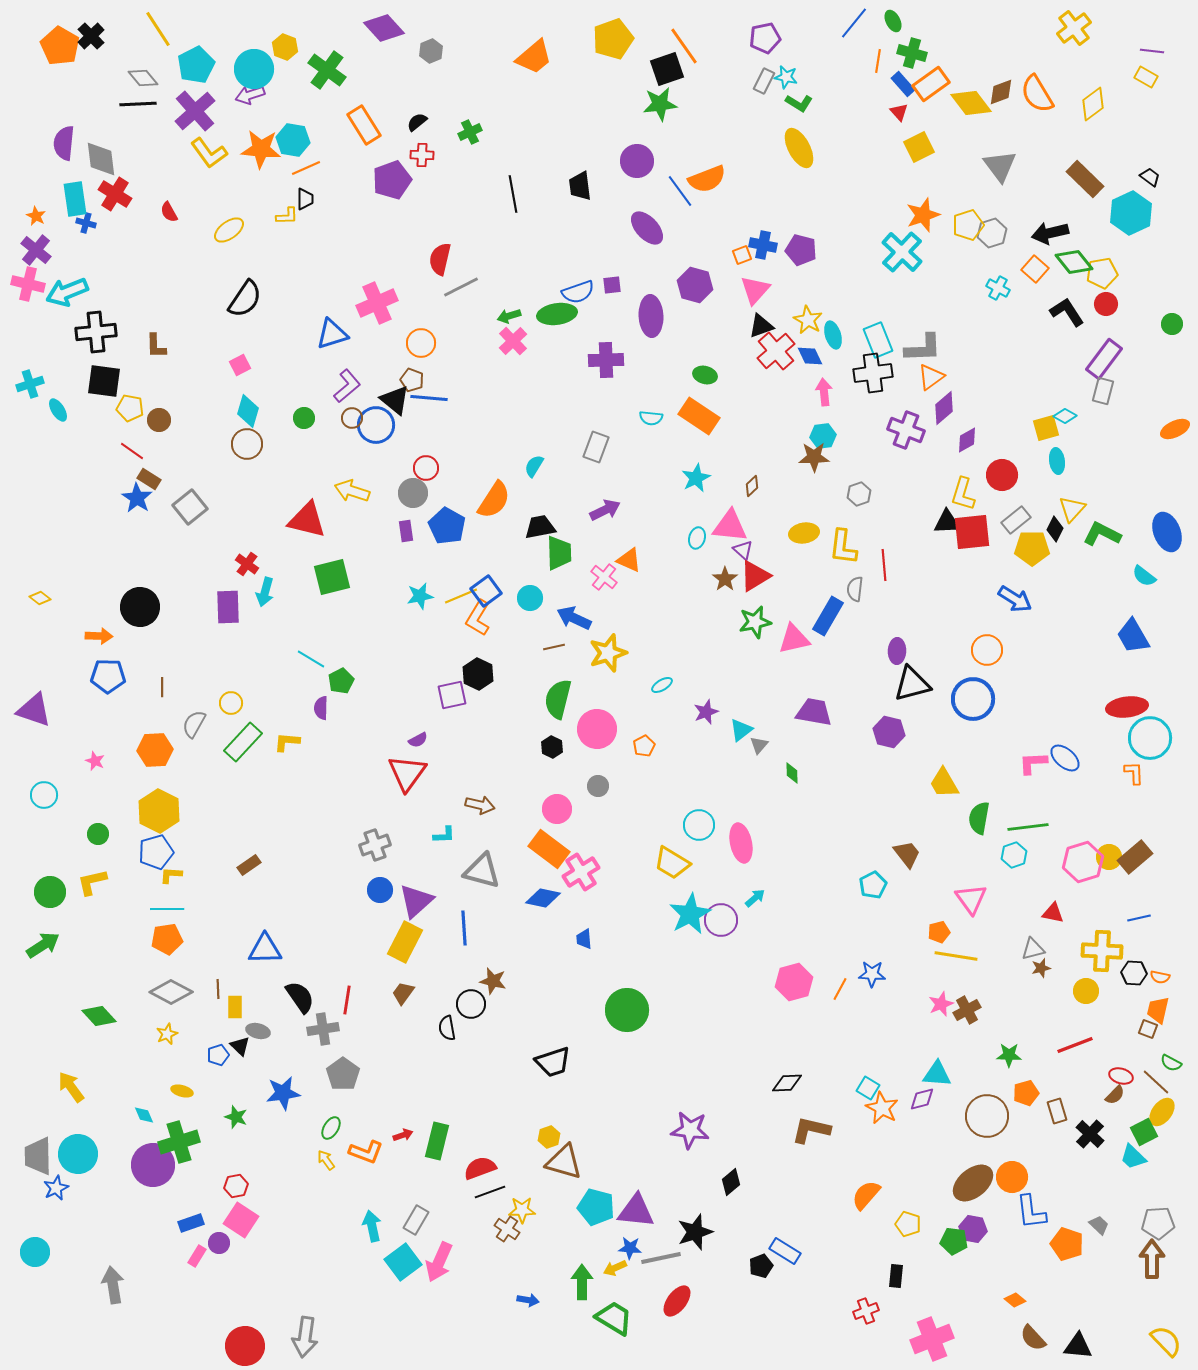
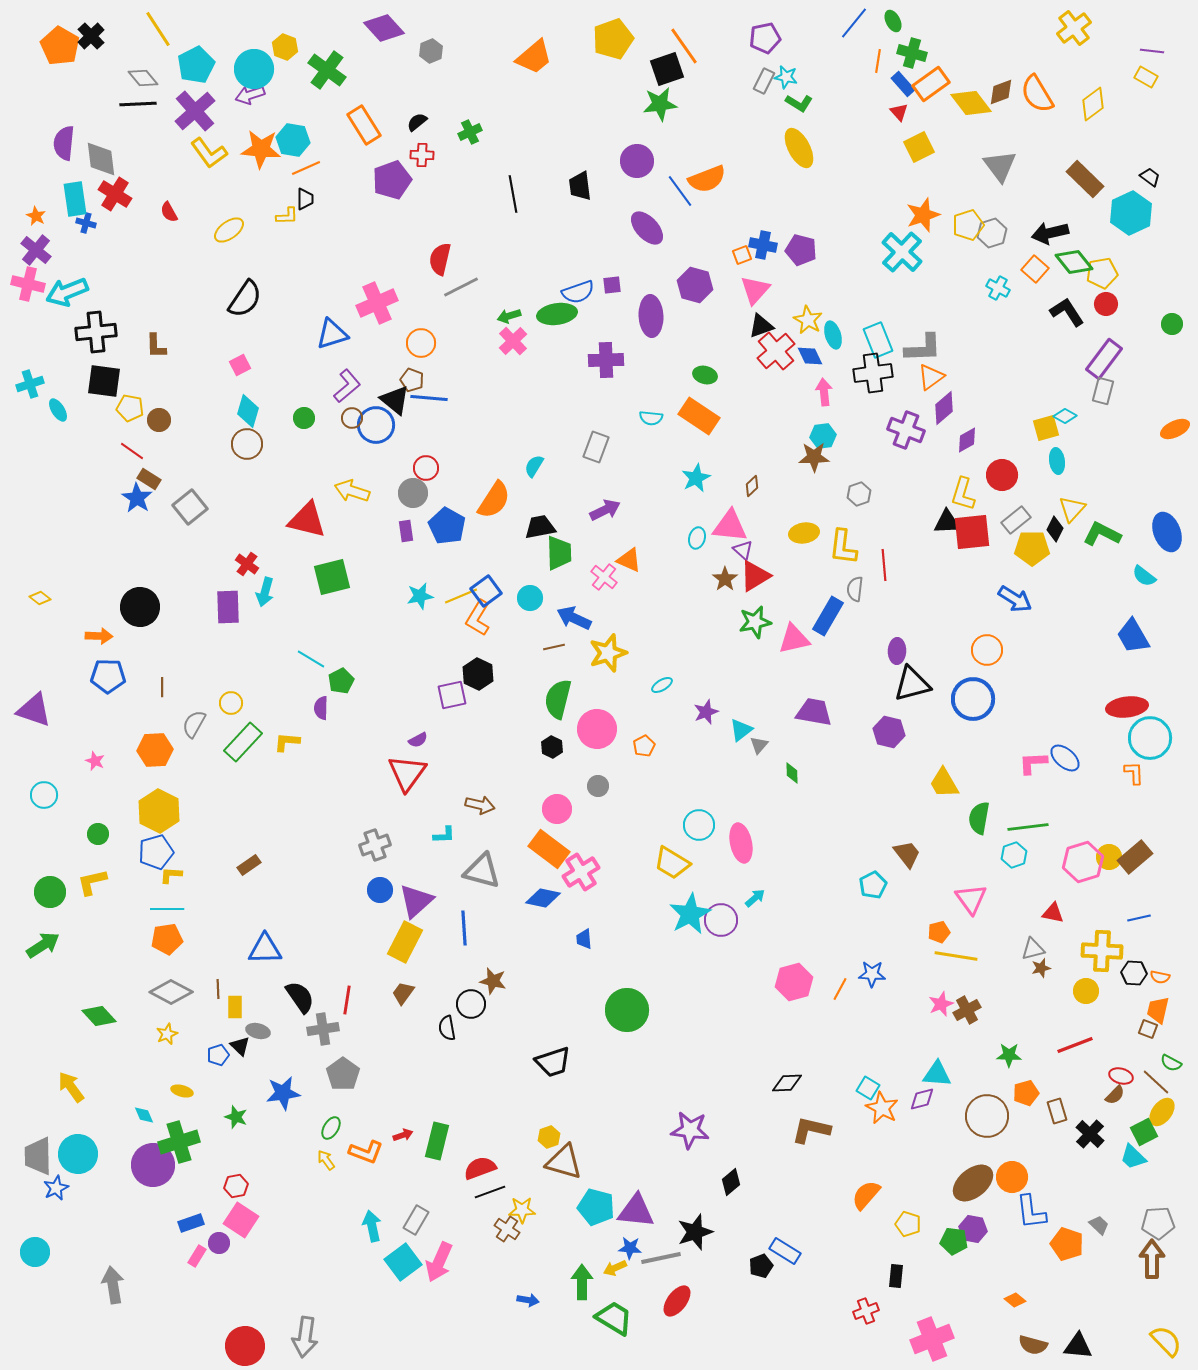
brown semicircle at (1033, 1338): moved 7 px down; rotated 32 degrees counterclockwise
